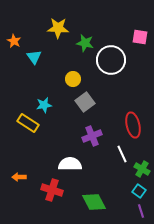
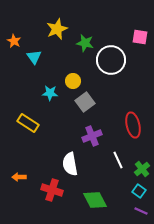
yellow star: moved 1 px left, 1 px down; rotated 25 degrees counterclockwise
yellow circle: moved 2 px down
cyan star: moved 6 px right, 12 px up; rotated 14 degrees clockwise
white line: moved 4 px left, 6 px down
white semicircle: rotated 100 degrees counterclockwise
green cross: rotated 21 degrees clockwise
green diamond: moved 1 px right, 2 px up
purple line: rotated 48 degrees counterclockwise
